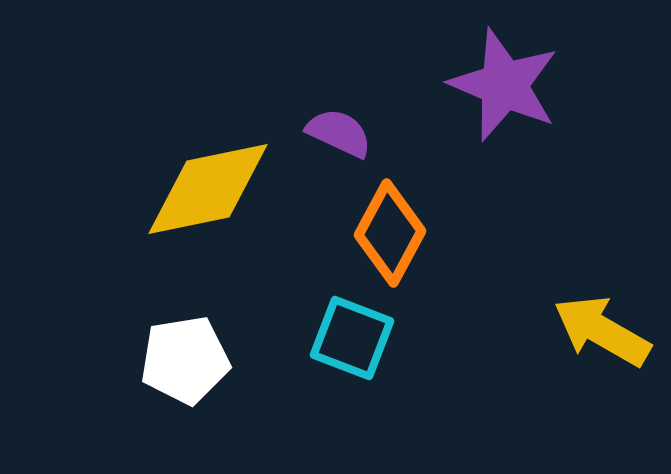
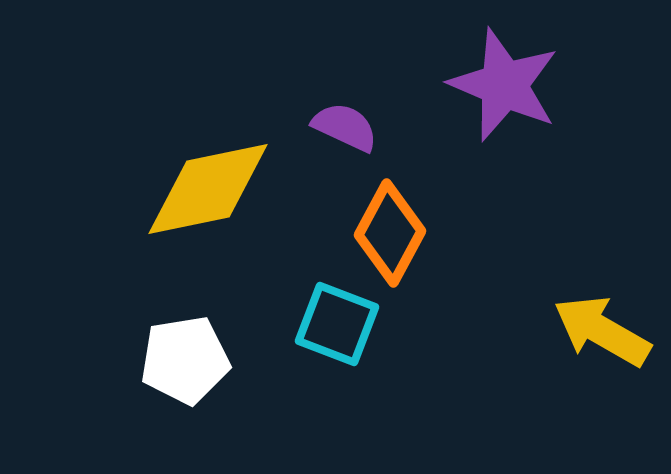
purple semicircle: moved 6 px right, 6 px up
cyan square: moved 15 px left, 14 px up
